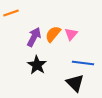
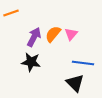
black star: moved 6 px left, 3 px up; rotated 24 degrees counterclockwise
